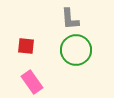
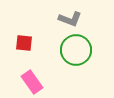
gray L-shape: rotated 65 degrees counterclockwise
red square: moved 2 px left, 3 px up
